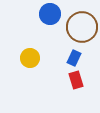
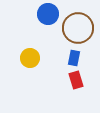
blue circle: moved 2 px left
brown circle: moved 4 px left, 1 px down
blue rectangle: rotated 14 degrees counterclockwise
